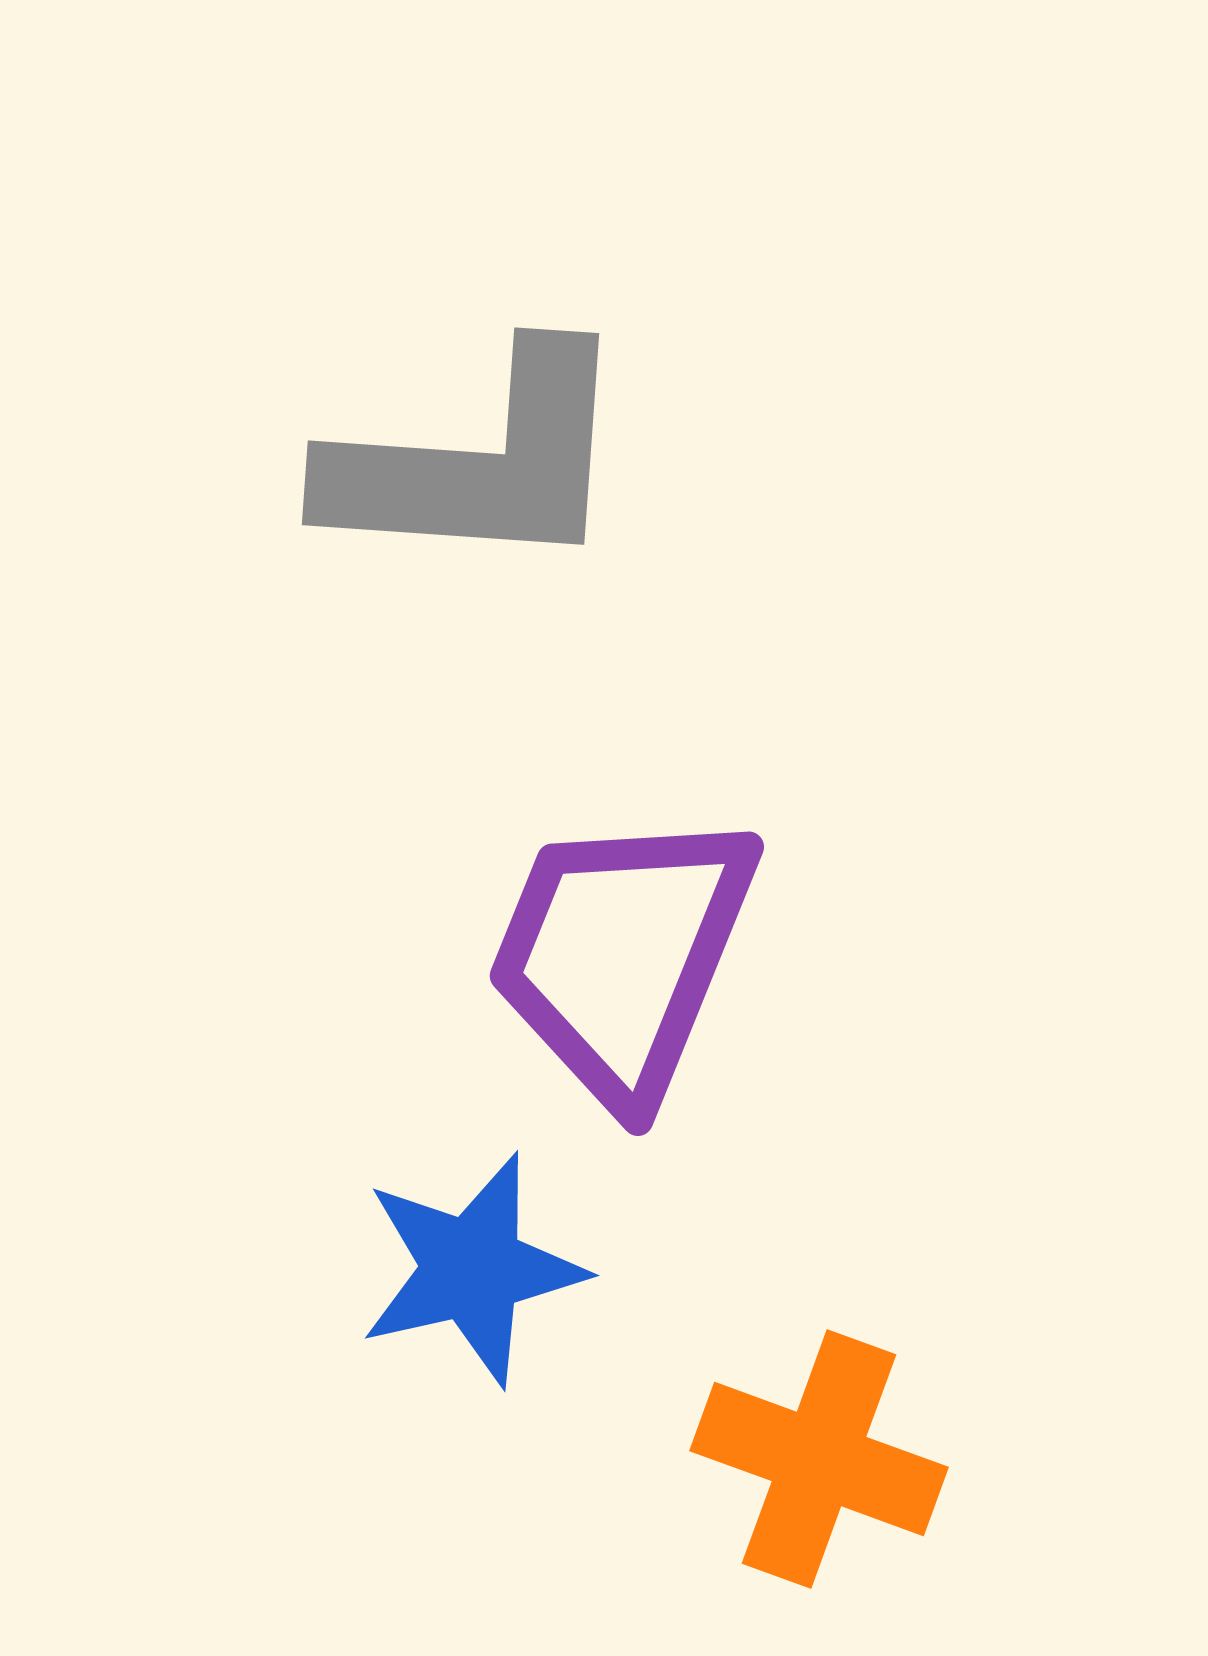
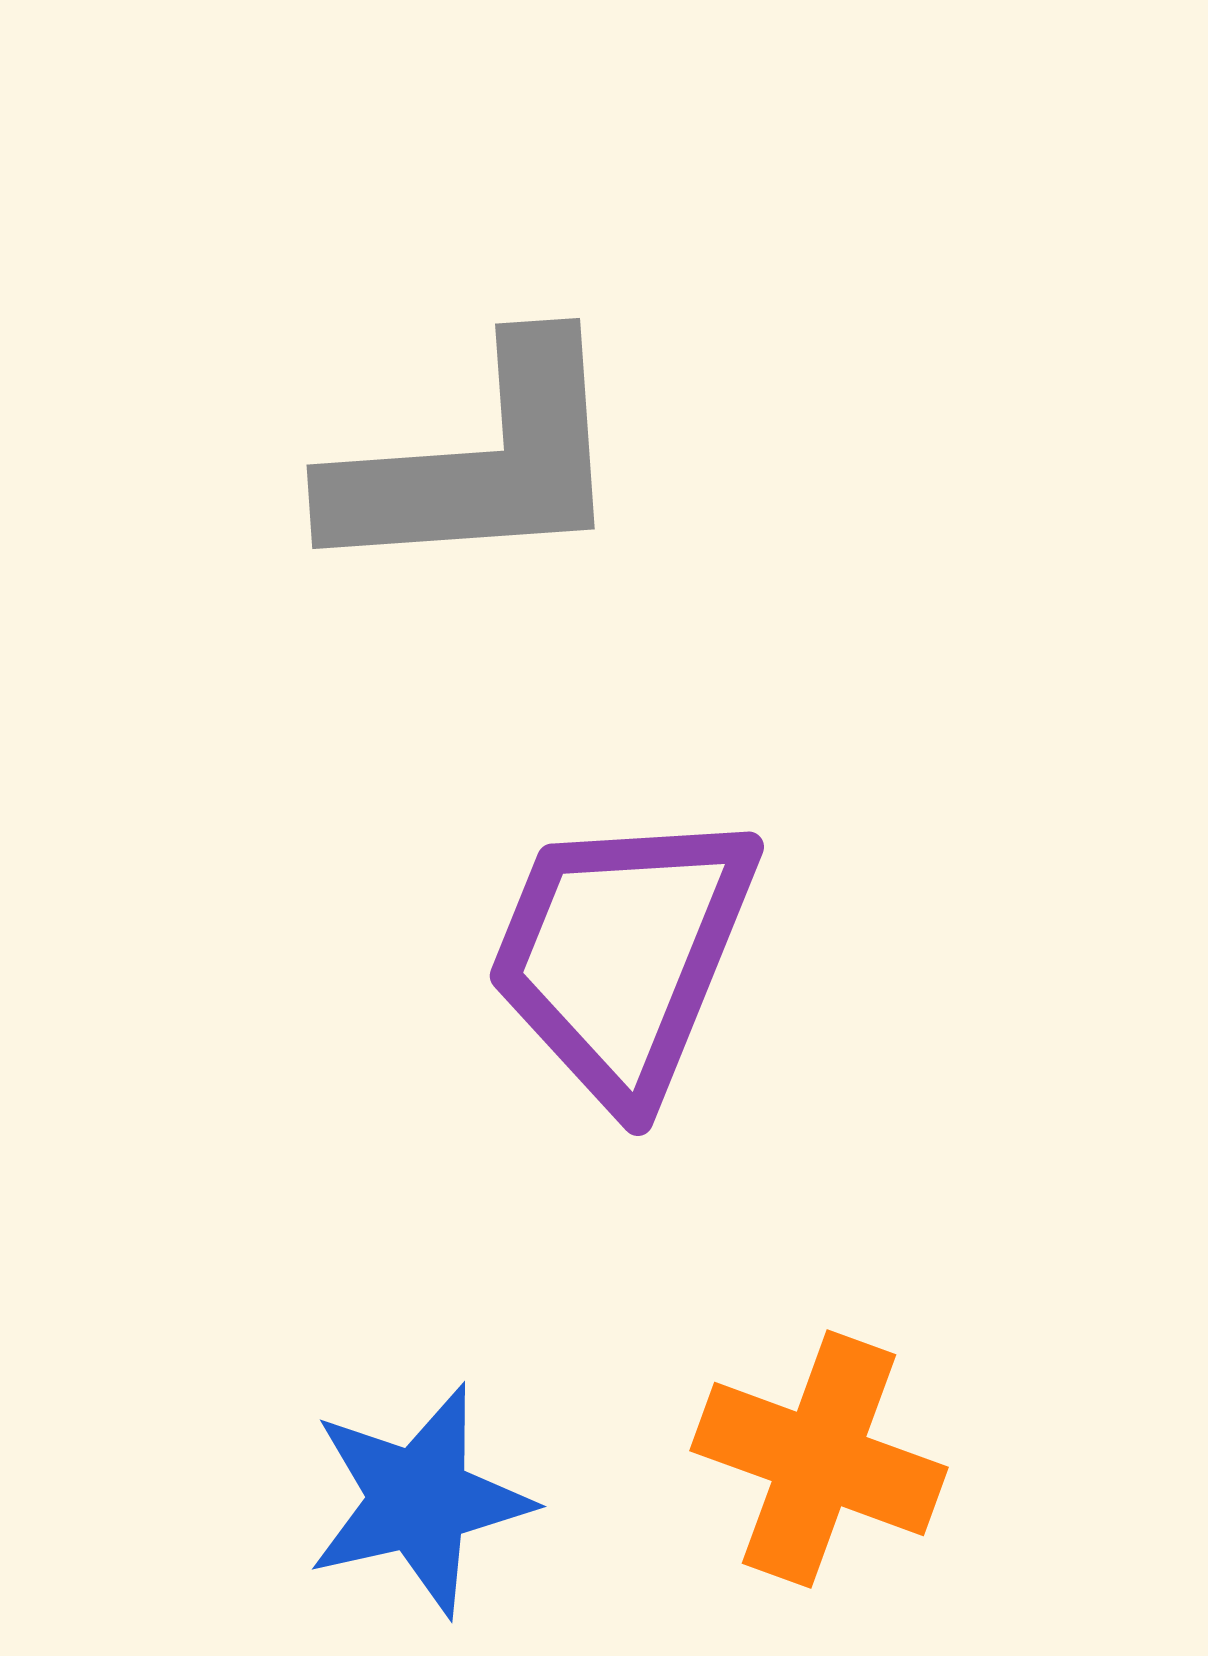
gray L-shape: rotated 8 degrees counterclockwise
blue star: moved 53 px left, 231 px down
